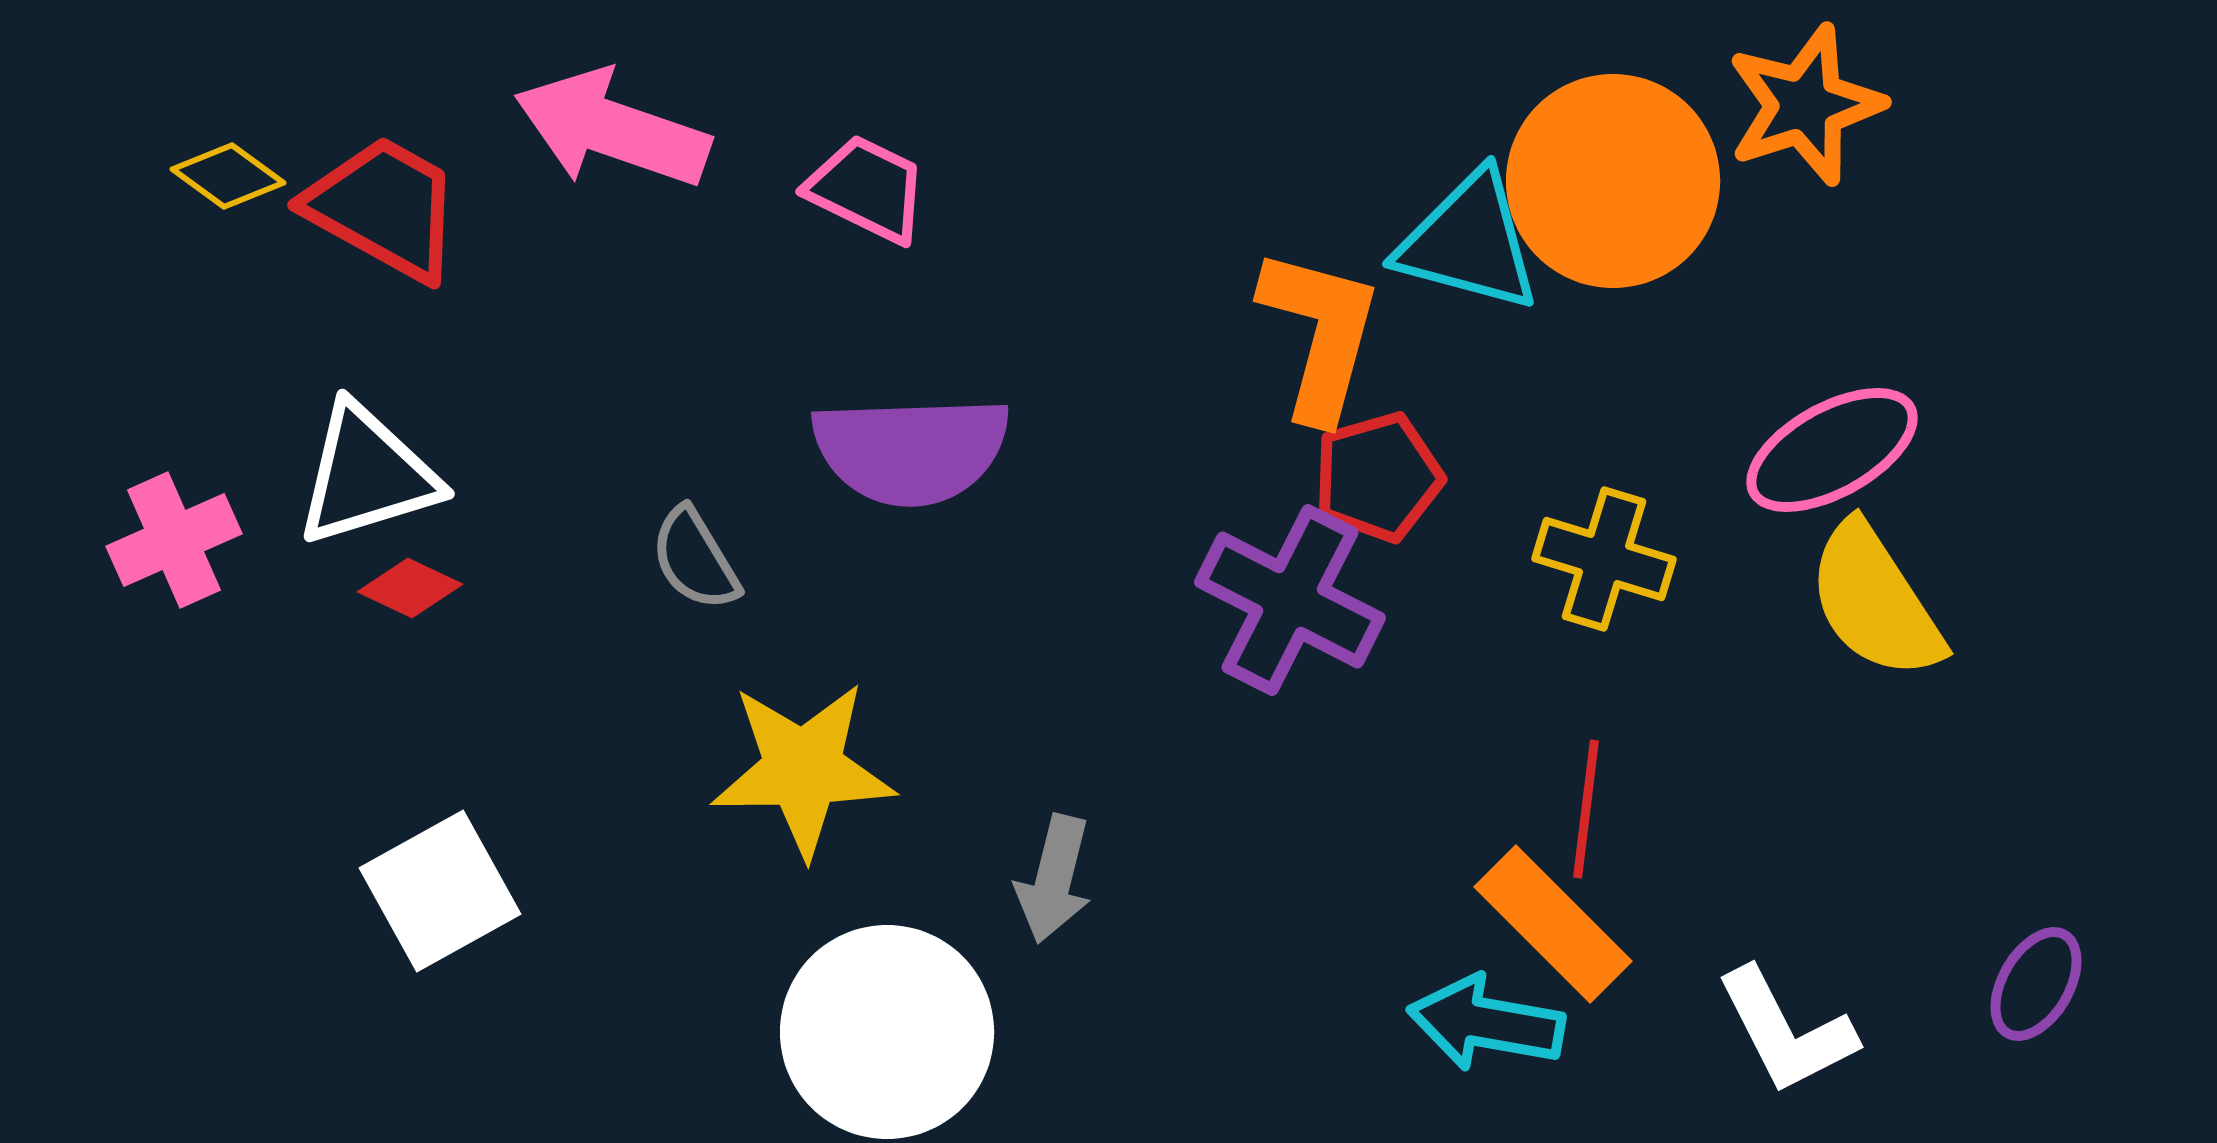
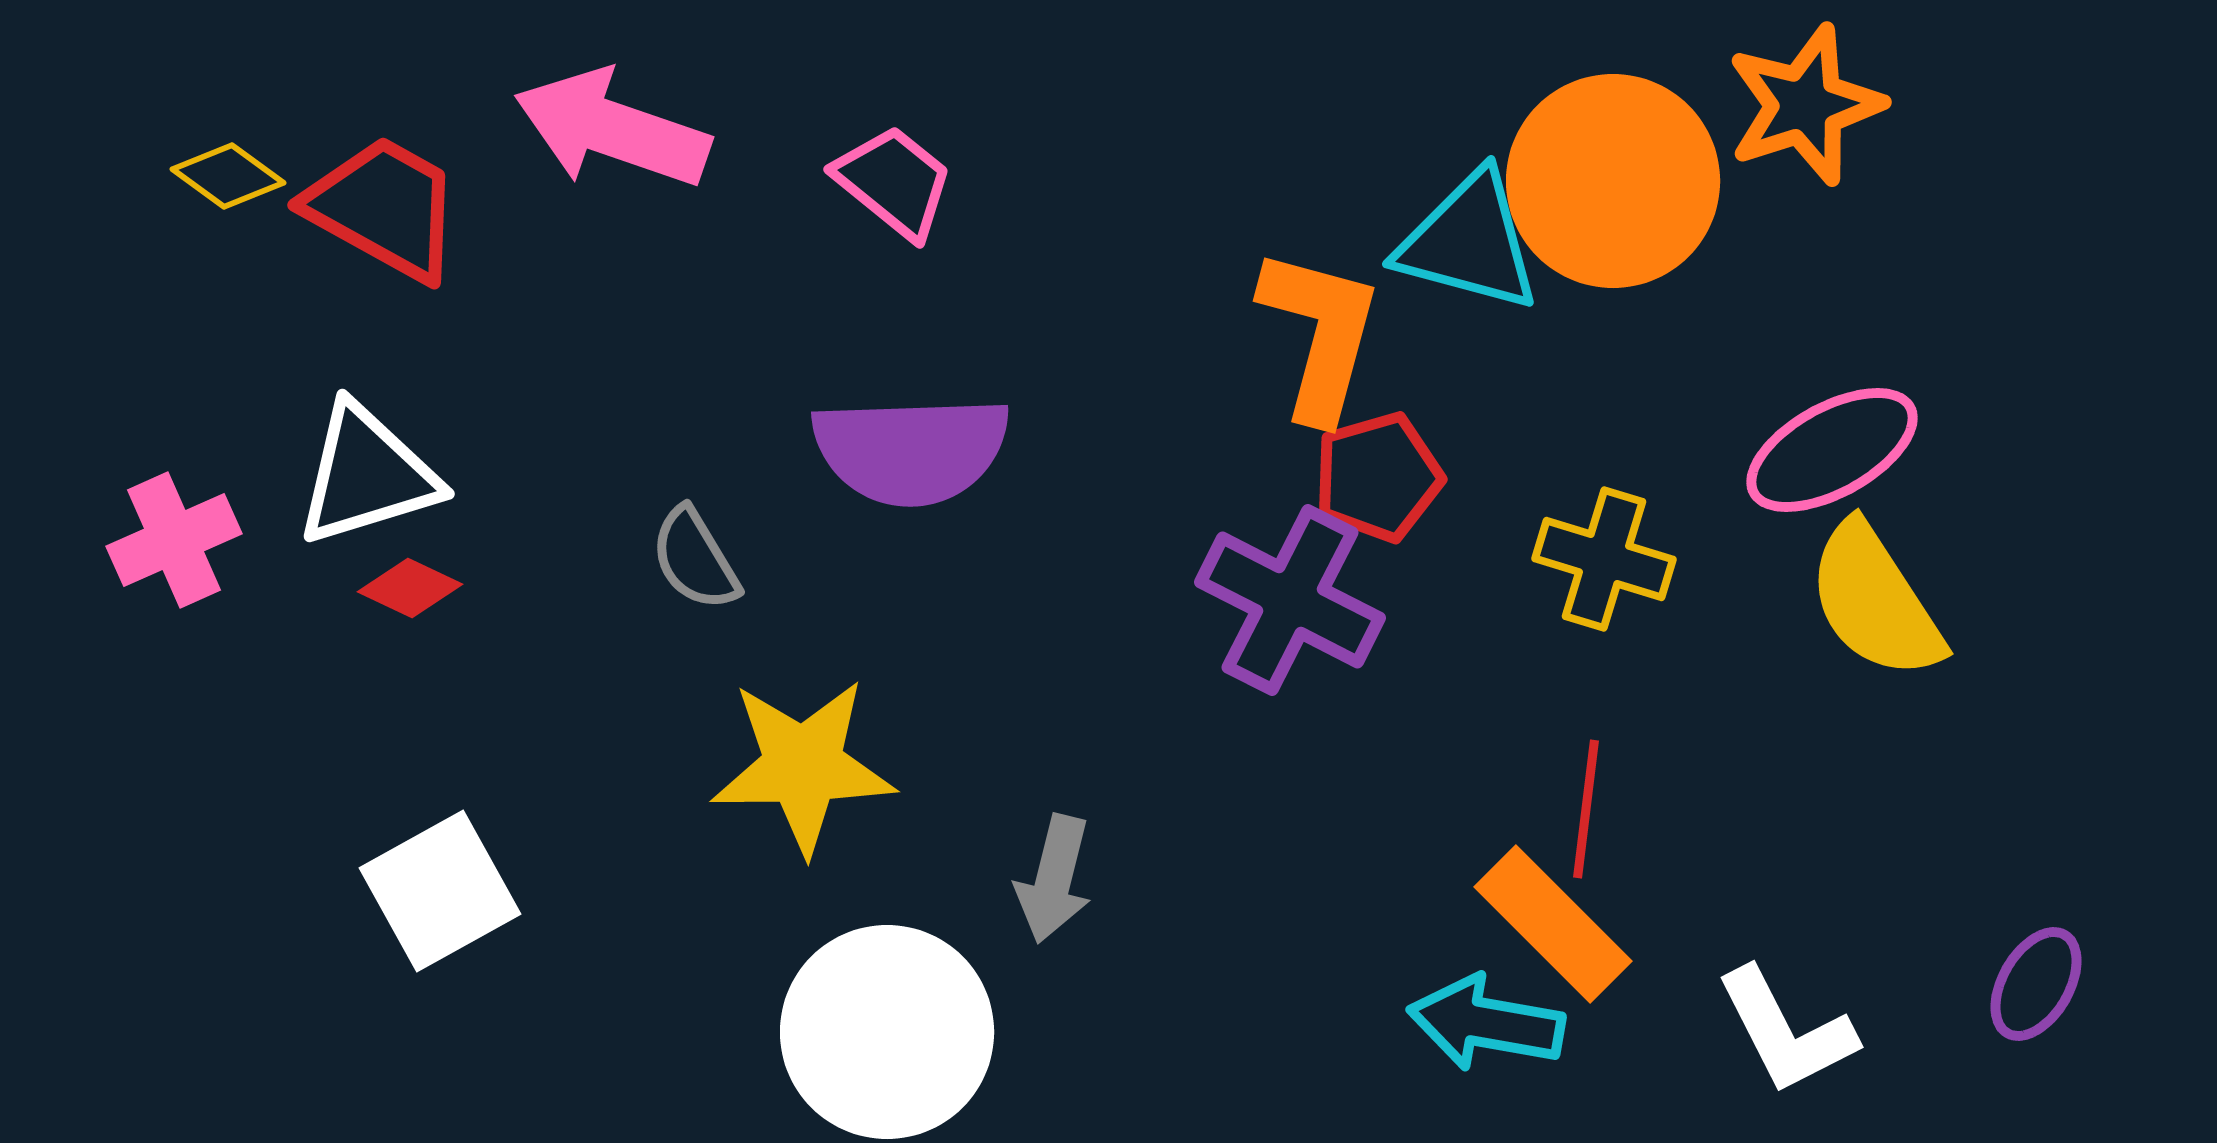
pink trapezoid: moved 27 px right, 7 px up; rotated 13 degrees clockwise
yellow star: moved 3 px up
